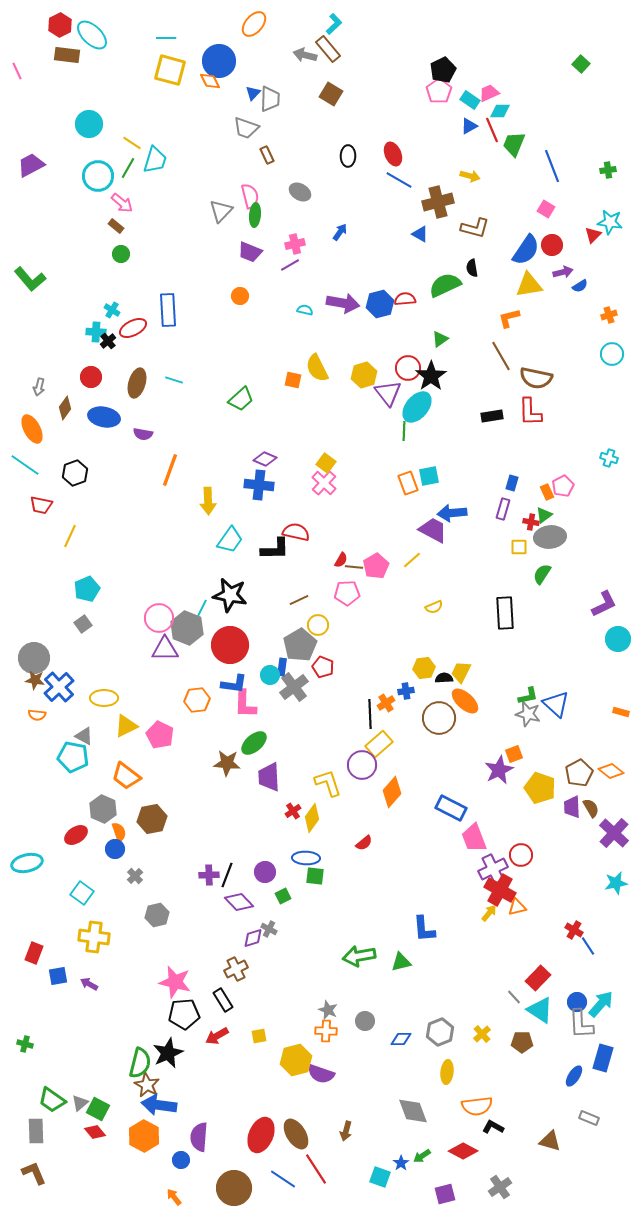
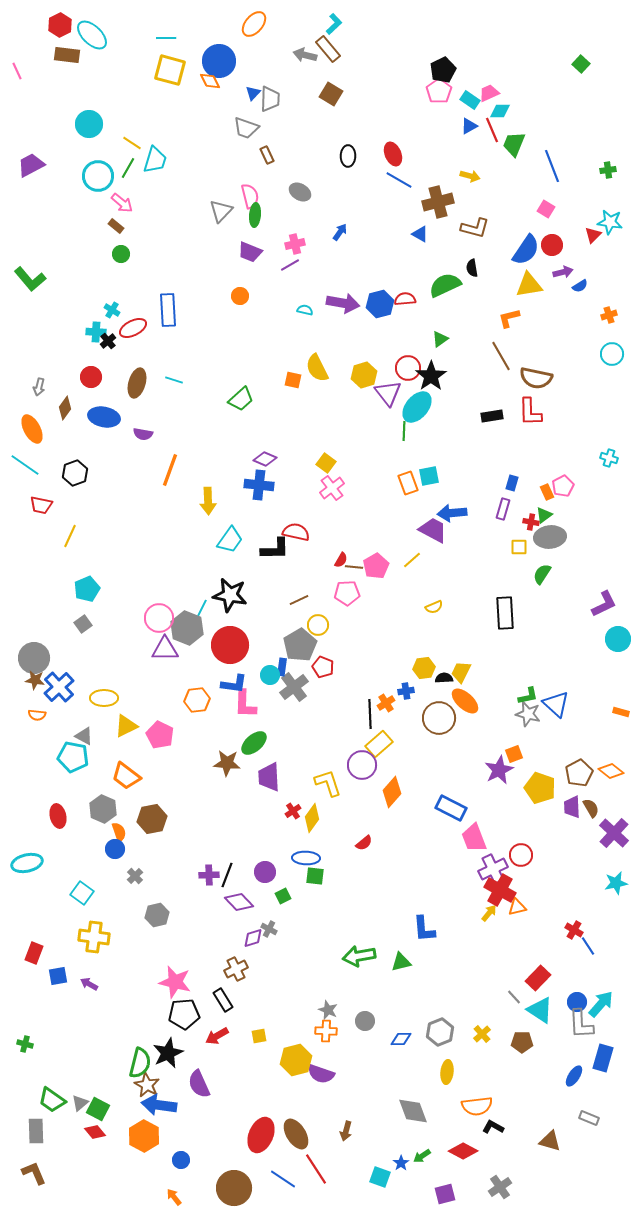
pink cross at (324, 483): moved 8 px right, 5 px down; rotated 10 degrees clockwise
red ellipse at (76, 835): moved 18 px left, 19 px up; rotated 70 degrees counterclockwise
purple semicircle at (199, 1137): moved 53 px up; rotated 28 degrees counterclockwise
